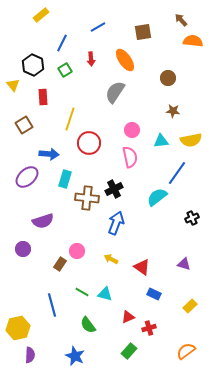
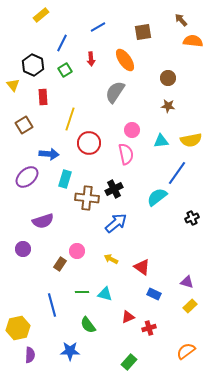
brown star at (173, 111): moved 5 px left, 5 px up
pink semicircle at (130, 157): moved 4 px left, 3 px up
blue arrow at (116, 223): rotated 30 degrees clockwise
purple triangle at (184, 264): moved 3 px right, 18 px down
green line at (82, 292): rotated 32 degrees counterclockwise
green rectangle at (129, 351): moved 11 px down
blue star at (75, 356): moved 5 px left, 5 px up; rotated 24 degrees counterclockwise
